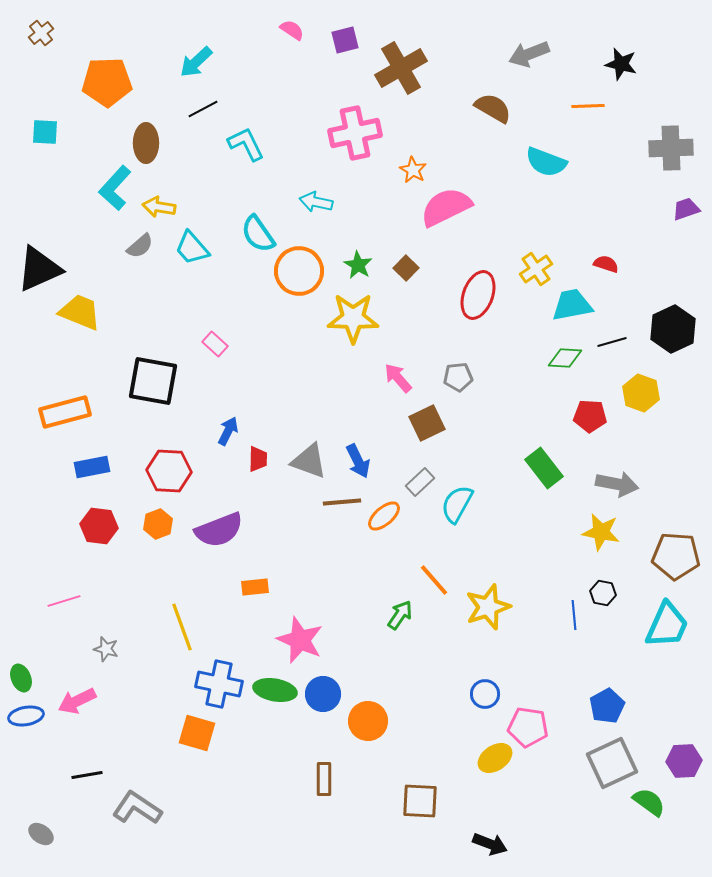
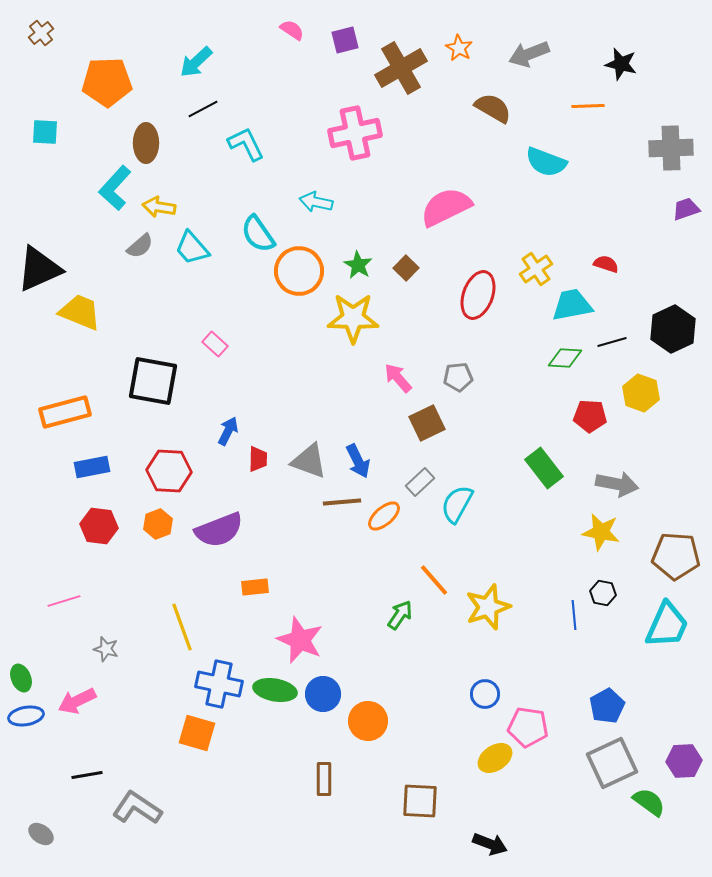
orange star at (413, 170): moved 46 px right, 122 px up
